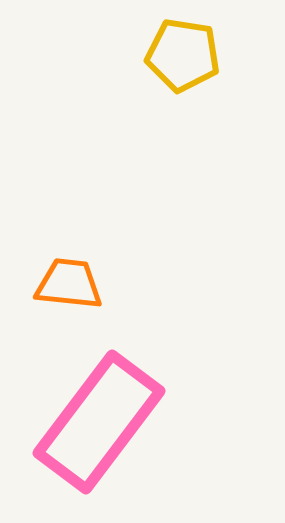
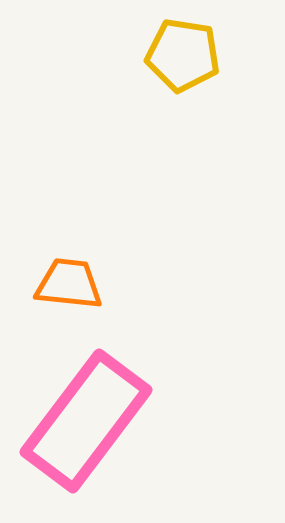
pink rectangle: moved 13 px left, 1 px up
